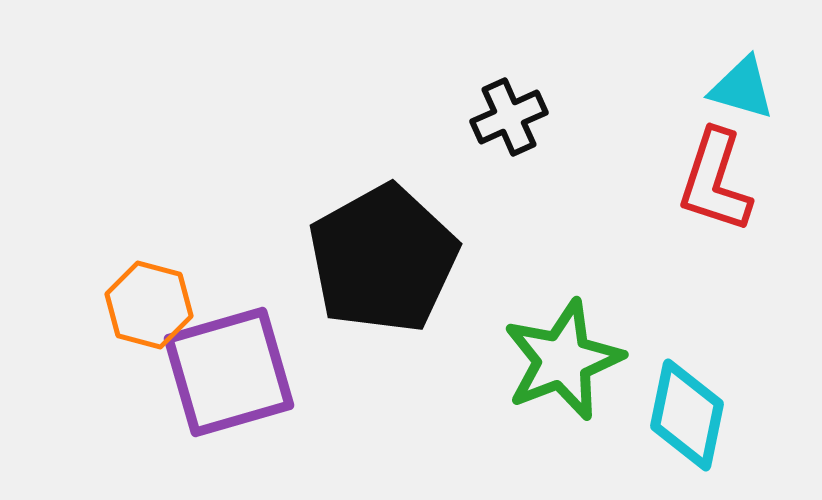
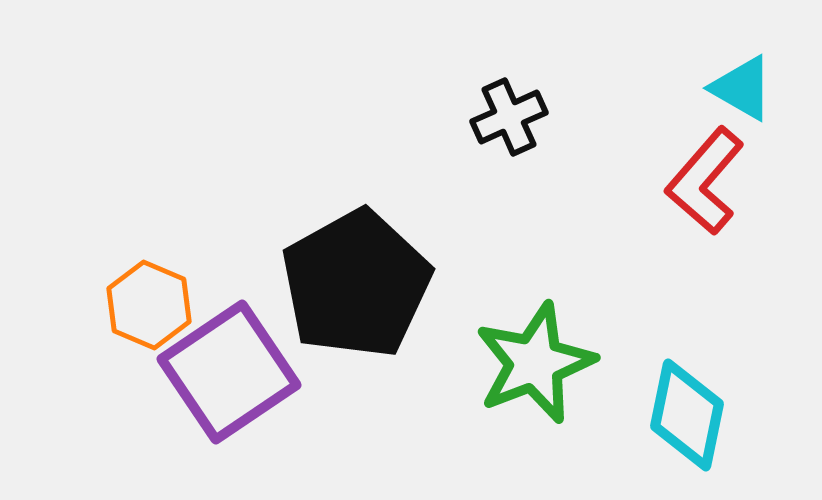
cyan triangle: rotated 14 degrees clockwise
red L-shape: moved 10 px left; rotated 23 degrees clockwise
black pentagon: moved 27 px left, 25 px down
orange hexagon: rotated 8 degrees clockwise
green star: moved 28 px left, 3 px down
purple square: rotated 18 degrees counterclockwise
